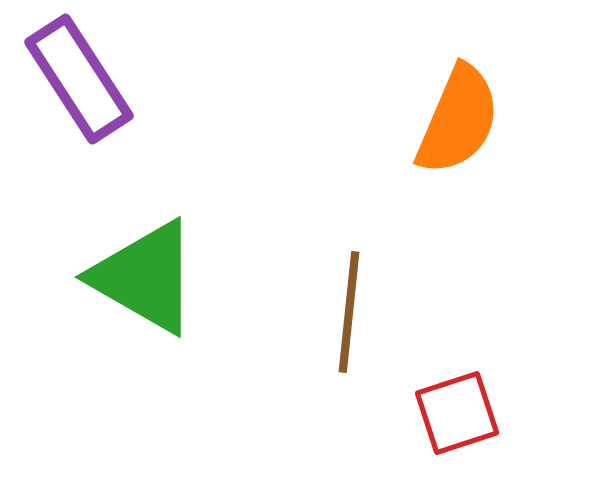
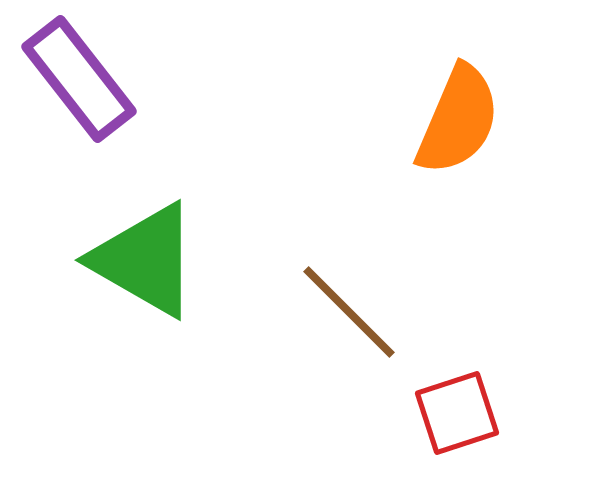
purple rectangle: rotated 5 degrees counterclockwise
green triangle: moved 17 px up
brown line: rotated 51 degrees counterclockwise
